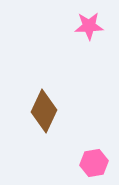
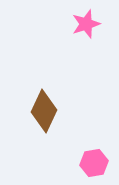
pink star: moved 3 px left, 2 px up; rotated 16 degrees counterclockwise
